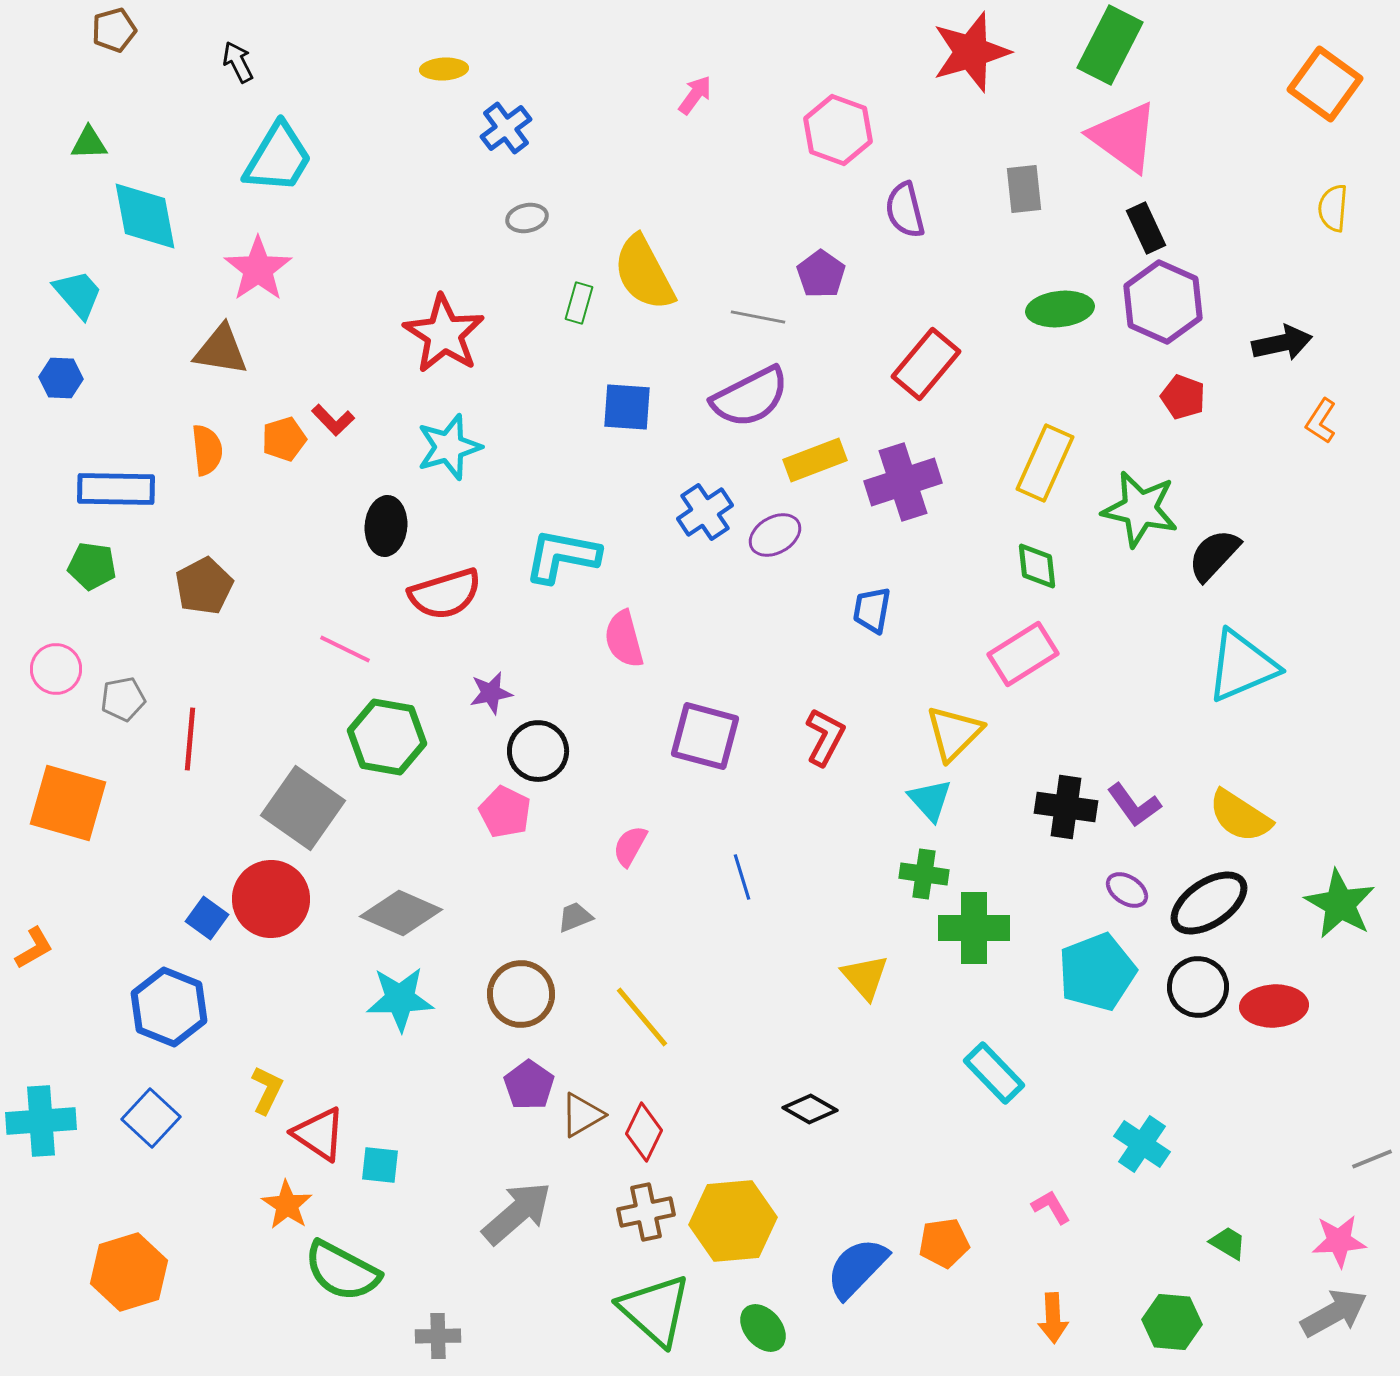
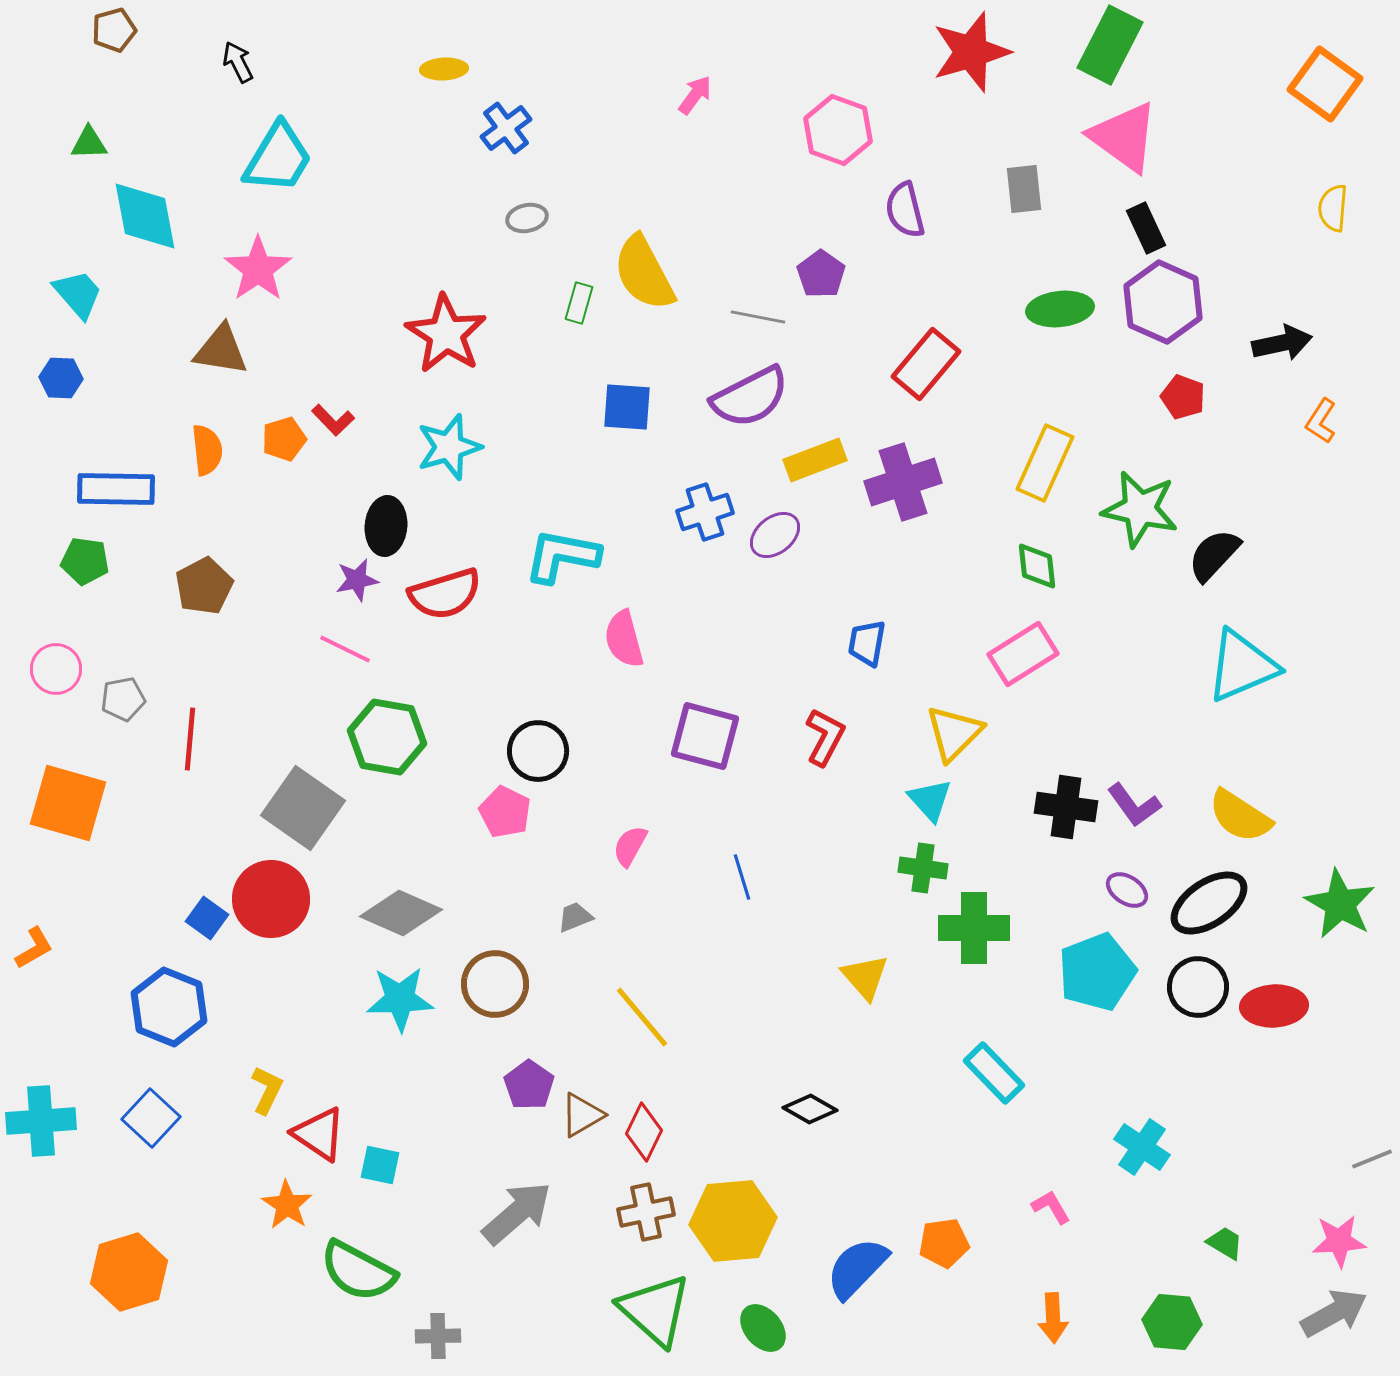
red star at (444, 334): moved 2 px right
blue cross at (705, 512): rotated 16 degrees clockwise
purple ellipse at (775, 535): rotated 9 degrees counterclockwise
green pentagon at (92, 566): moved 7 px left, 5 px up
blue trapezoid at (872, 610): moved 5 px left, 33 px down
purple star at (491, 693): moved 134 px left, 113 px up
green cross at (924, 874): moved 1 px left, 6 px up
brown circle at (521, 994): moved 26 px left, 10 px up
cyan cross at (1142, 1144): moved 3 px down
cyan square at (380, 1165): rotated 6 degrees clockwise
green trapezoid at (1228, 1243): moved 3 px left
green semicircle at (342, 1271): moved 16 px right
